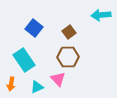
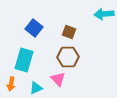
cyan arrow: moved 3 px right, 1 px up
brown square: rotated 32 degrees counterclockwise
cyan rectangle: rotated 50 degrees clockwise
cyan triangle: moved 1 px left, 1 px down
